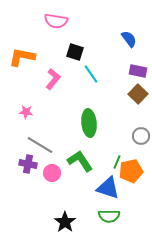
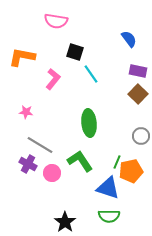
purple cross: rotated 18 degrees clockwise
